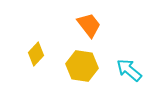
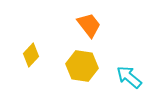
yellow diamond: moved 5 px left, 1 px down
cyan arrow: moved 7 px down
